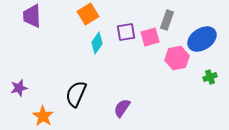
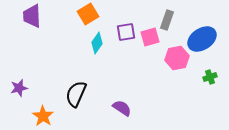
purple semicircle: rotated 90 degrees clockwise
